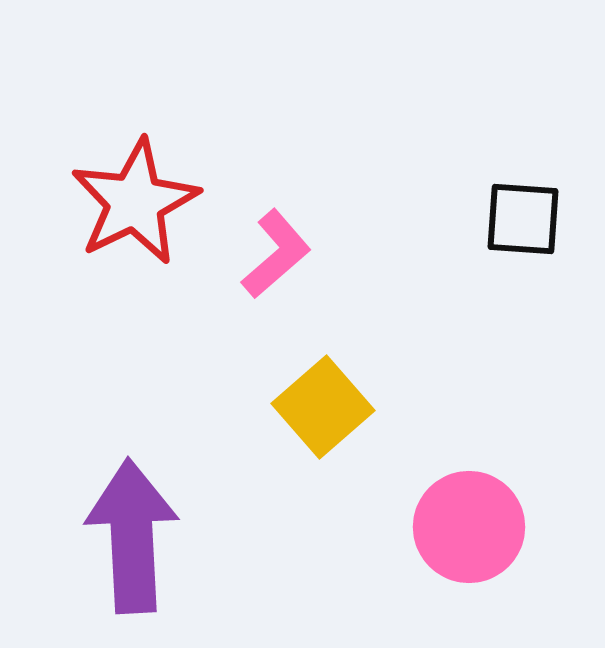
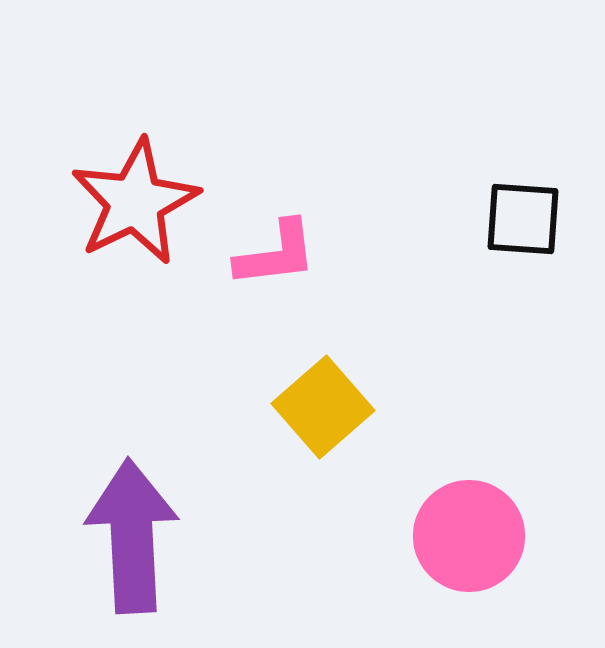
pink L-shape: rotated 34 degrees clockwise
pink circle: moved 9 px down
